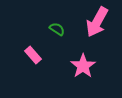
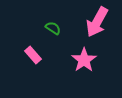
green semicircle: moved 4 px left, 1 px up
pink star: moved 1 px right, 6 px up
